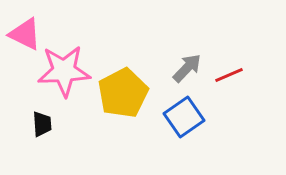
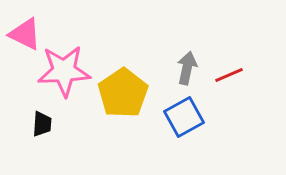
gray arrow: rotated 32 degrees counterclockwise
yellow pentagon: rotated 6 degrees counterclockwise
blue square: rotated 6 degrees clockwise
black trapezoid: rotated 8 degrees clockwise
